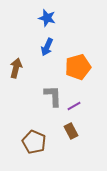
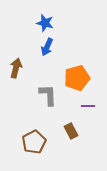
blue star: moved 2 px left, 5 px down
orange pentagon: moved 1 px left, 11 px down
gray L-shape: moved 5 px left, 1 px up
purple line: moved 14 px right; rotated 32 degrees clockwise
brown pentagon: rotated 20 degrees clockwise
